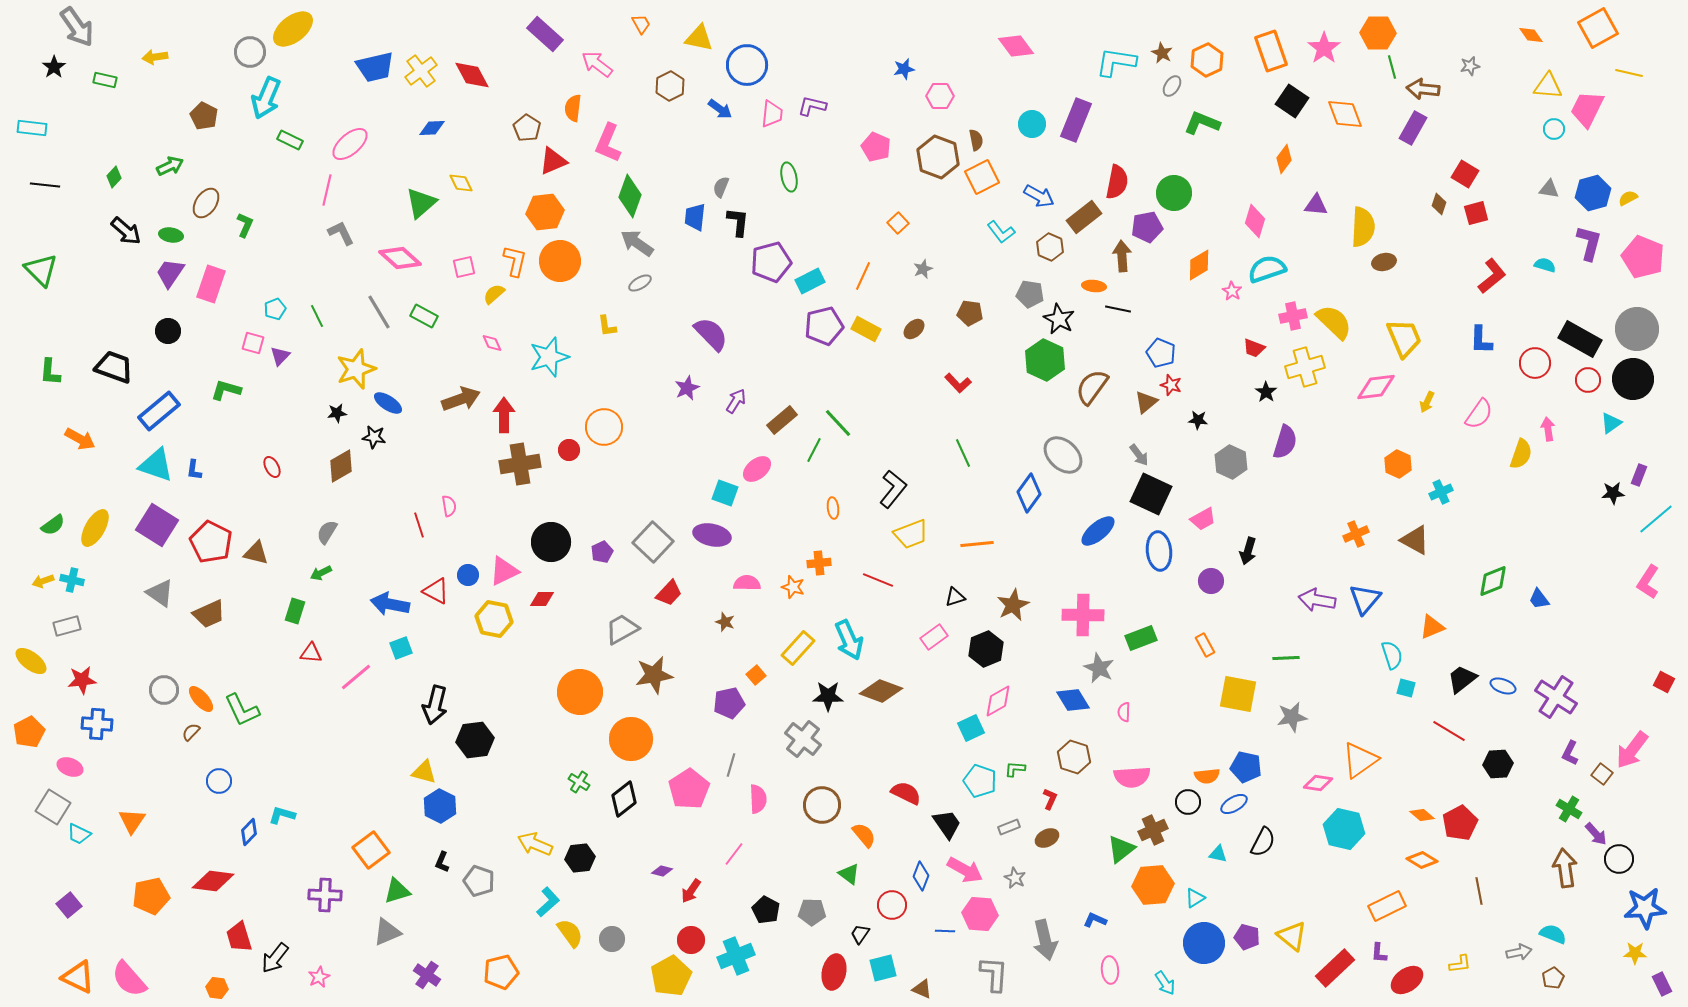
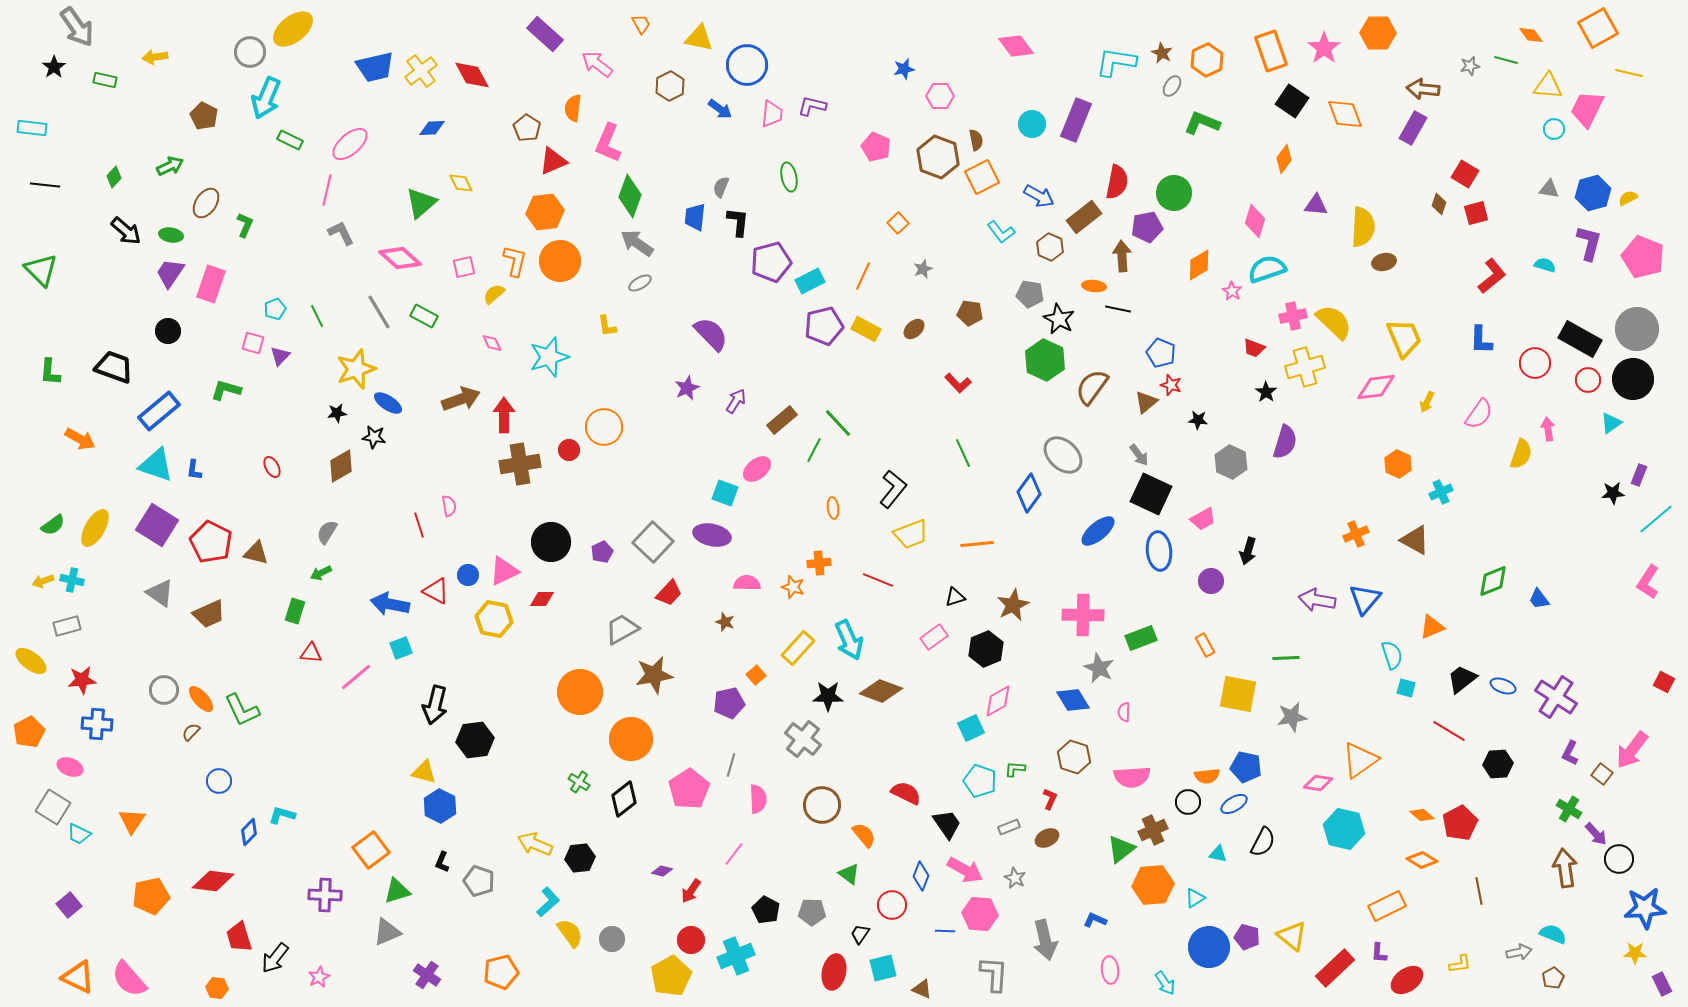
green line at (1392, 67): moved 114 px right, 7 px up; rotated 60 degrees counterclockwise
blue circle at (1204, 943): moved 5 px right, 4 px down
